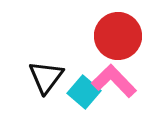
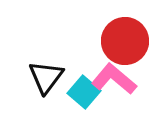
red circle: moved 7 px right, 5 px down
pink L-shape: moved 2 px up; rotated 6 degrees counterclockwise
